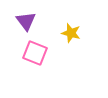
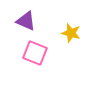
purple triangle: rotated 30 degrees counterclockwise
